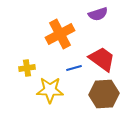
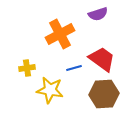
yellow star: rotated 8 degrees clockwise
